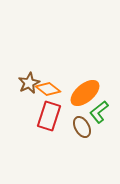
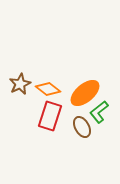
brown star: moved 9 px left, 1 px down
red rectangle: moved 1 px right
